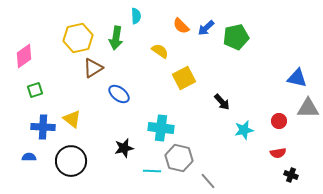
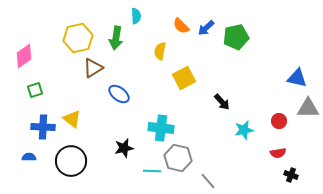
yellow semicircle: rotated 114 degrees counterclockwise
gray hexagon: moved 1 px left
